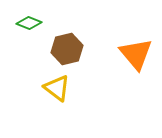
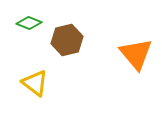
brown hexagon: moved 9 px up
yellow triangle: moved 22 px left, 5 px up
